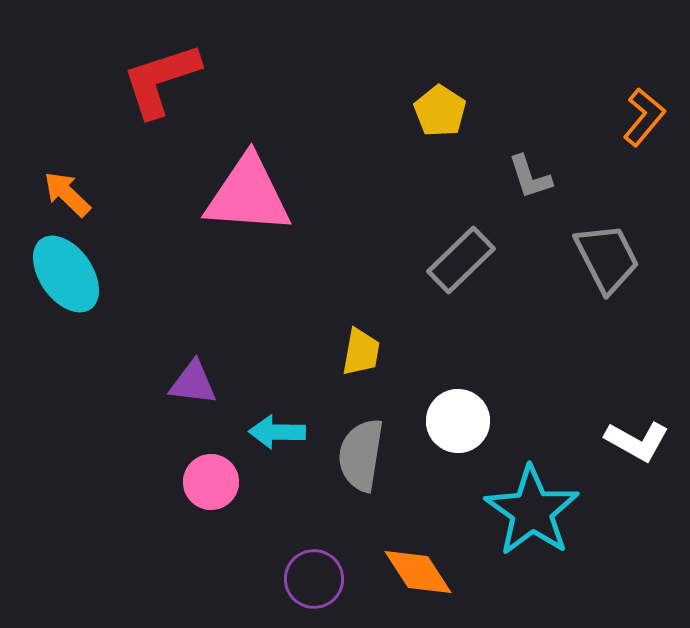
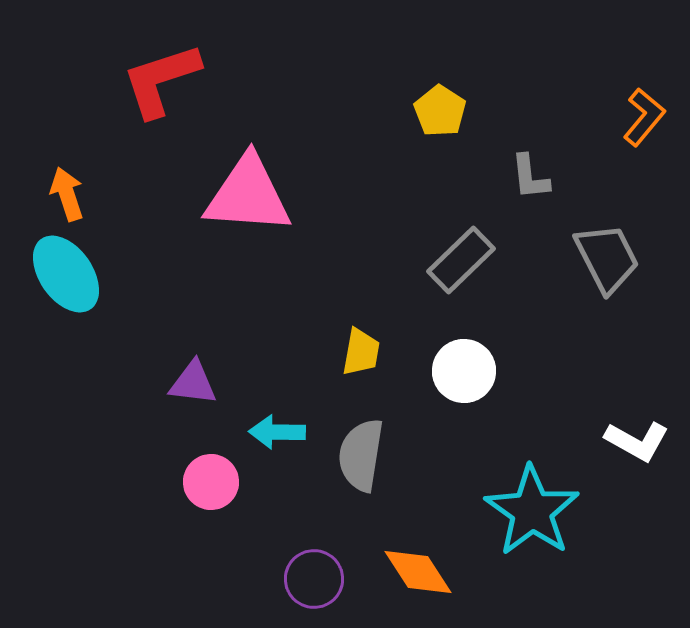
gray L-shape: rotated 12 degrees clockwise
orange arrow: rotated 28 degrees clockwise
white circle: moved 6 px right, 50 px up
